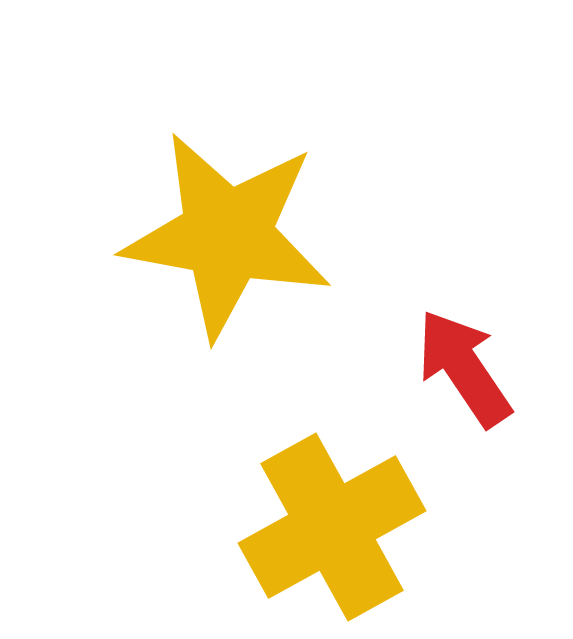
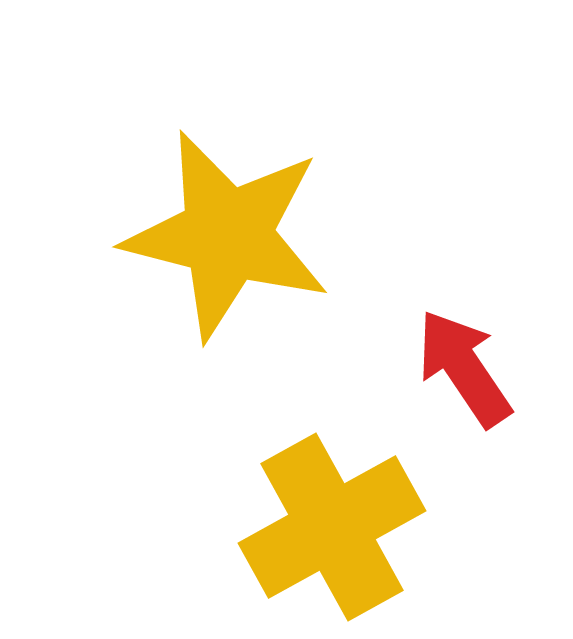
yellow star: rotated 4 degrees clockwise
